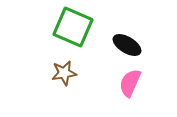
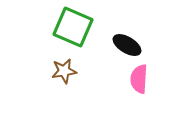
brown star: moved 2 px up
pink semicircle: moved 9 px right, 4 px up; rotated 20 degrees counterclockwise
